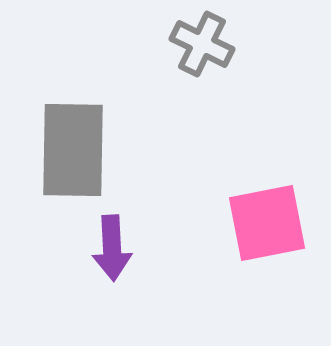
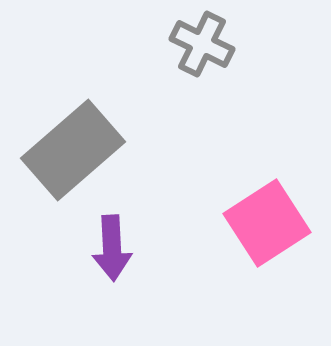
gray rectangle: rotated 48 degrees clockwise
pink square: rotated 22 degrees counterclockwise
